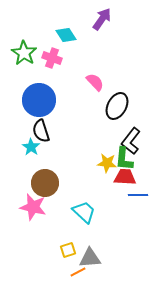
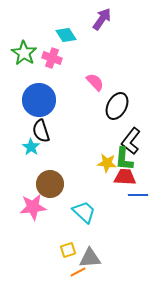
brown circle: moved 5 px right, 1 px down
pink star: rotated 20 degrees counterclockwise
